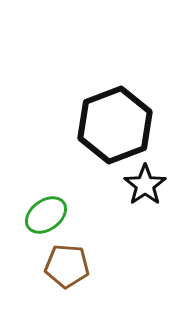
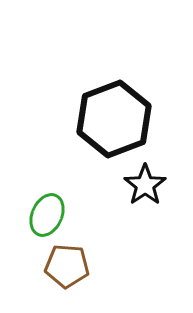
black hexagon: moved 1 px left, 6 px up
green ellipse: moved 1 px right; rotated 30 degrees counterclockwise
